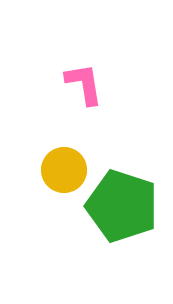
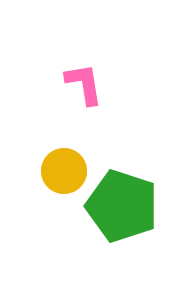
yellow circle: moved 1 px down
